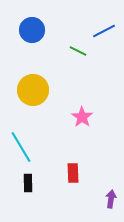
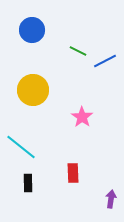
blue line: moved 1 px right, 30 px down
cyan line: rotated 20 degrees counterclockwise
